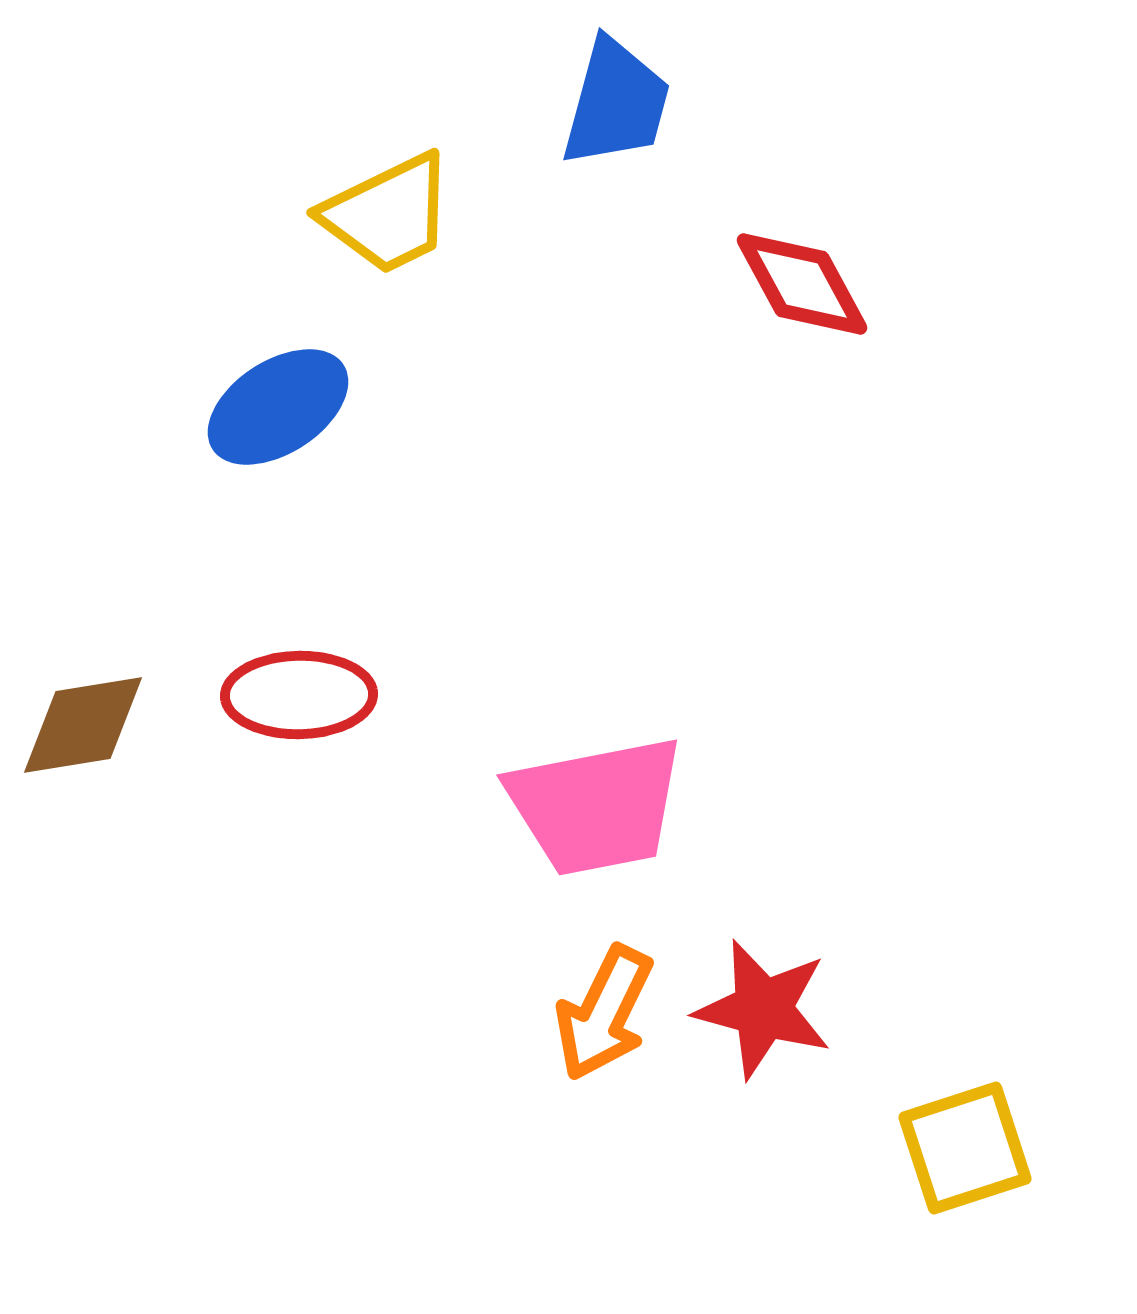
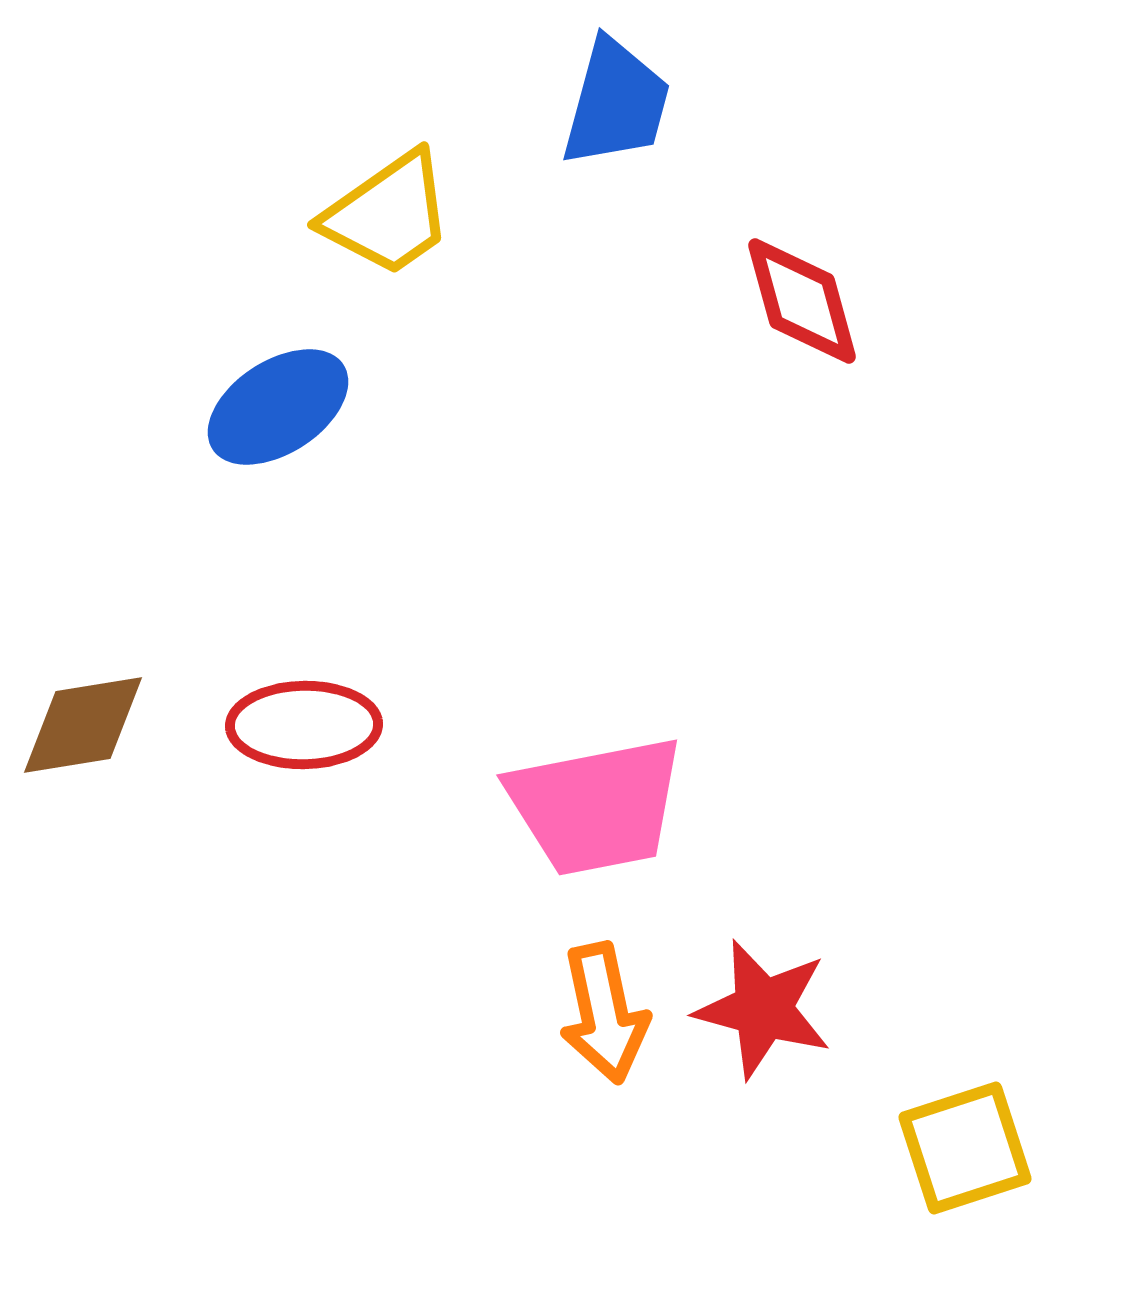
yellow trapezoid: rotated 9 degrees counterclockwise
red diamond: moved 17 px down; rotated 13 degrees clockwise
red ellipse: moved 5 px right, 30 px down
orange arrow: rotated 38 degrees counterclockwise
